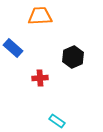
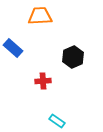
red cross: moved 3 px right, 3 px down
